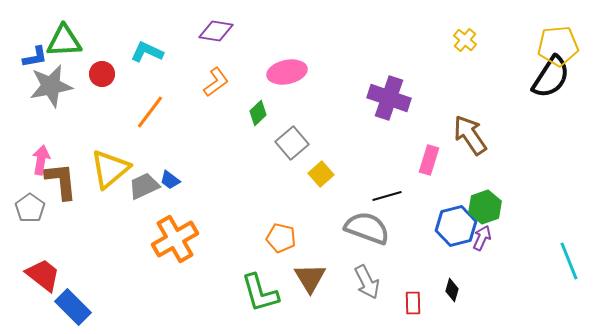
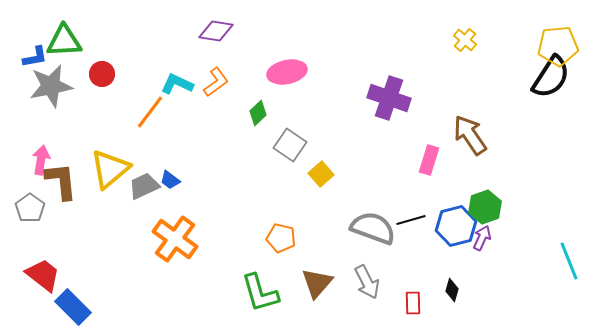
cyan L-shape: moved 30 px right, 32 px down
gray square: moved 2 px left, 2 px down; rotated 16 degrees counterclockwise
black line: moved 24 px right, 24 px down
gray semicircle: moved 6 px right
orange cross: rotated 24 degrees counterclockwise
brown triangle: moved 7 px right, 5 px down; rotated 12 degrees clockwise
